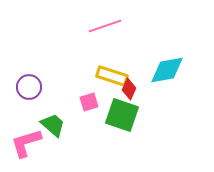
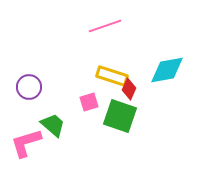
green square: moved 2 px left, 1 px down
